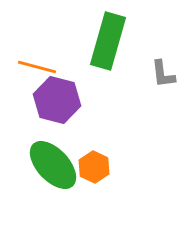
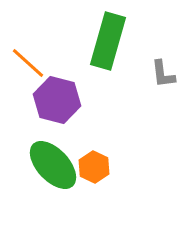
orange line: moved 9 px left, 4 px up; rotated 27 degrees clockwise
